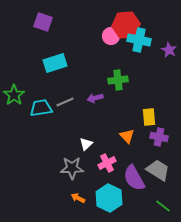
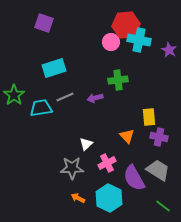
purple square: moved 1 px right, 1 px down
pink circle: moved 6 px down
cyan rectangle: moved 1 px left, 5 px down
gray line: moved 5 px up
